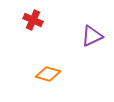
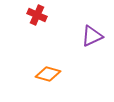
red cross: moved 4 px right, 5 px up
